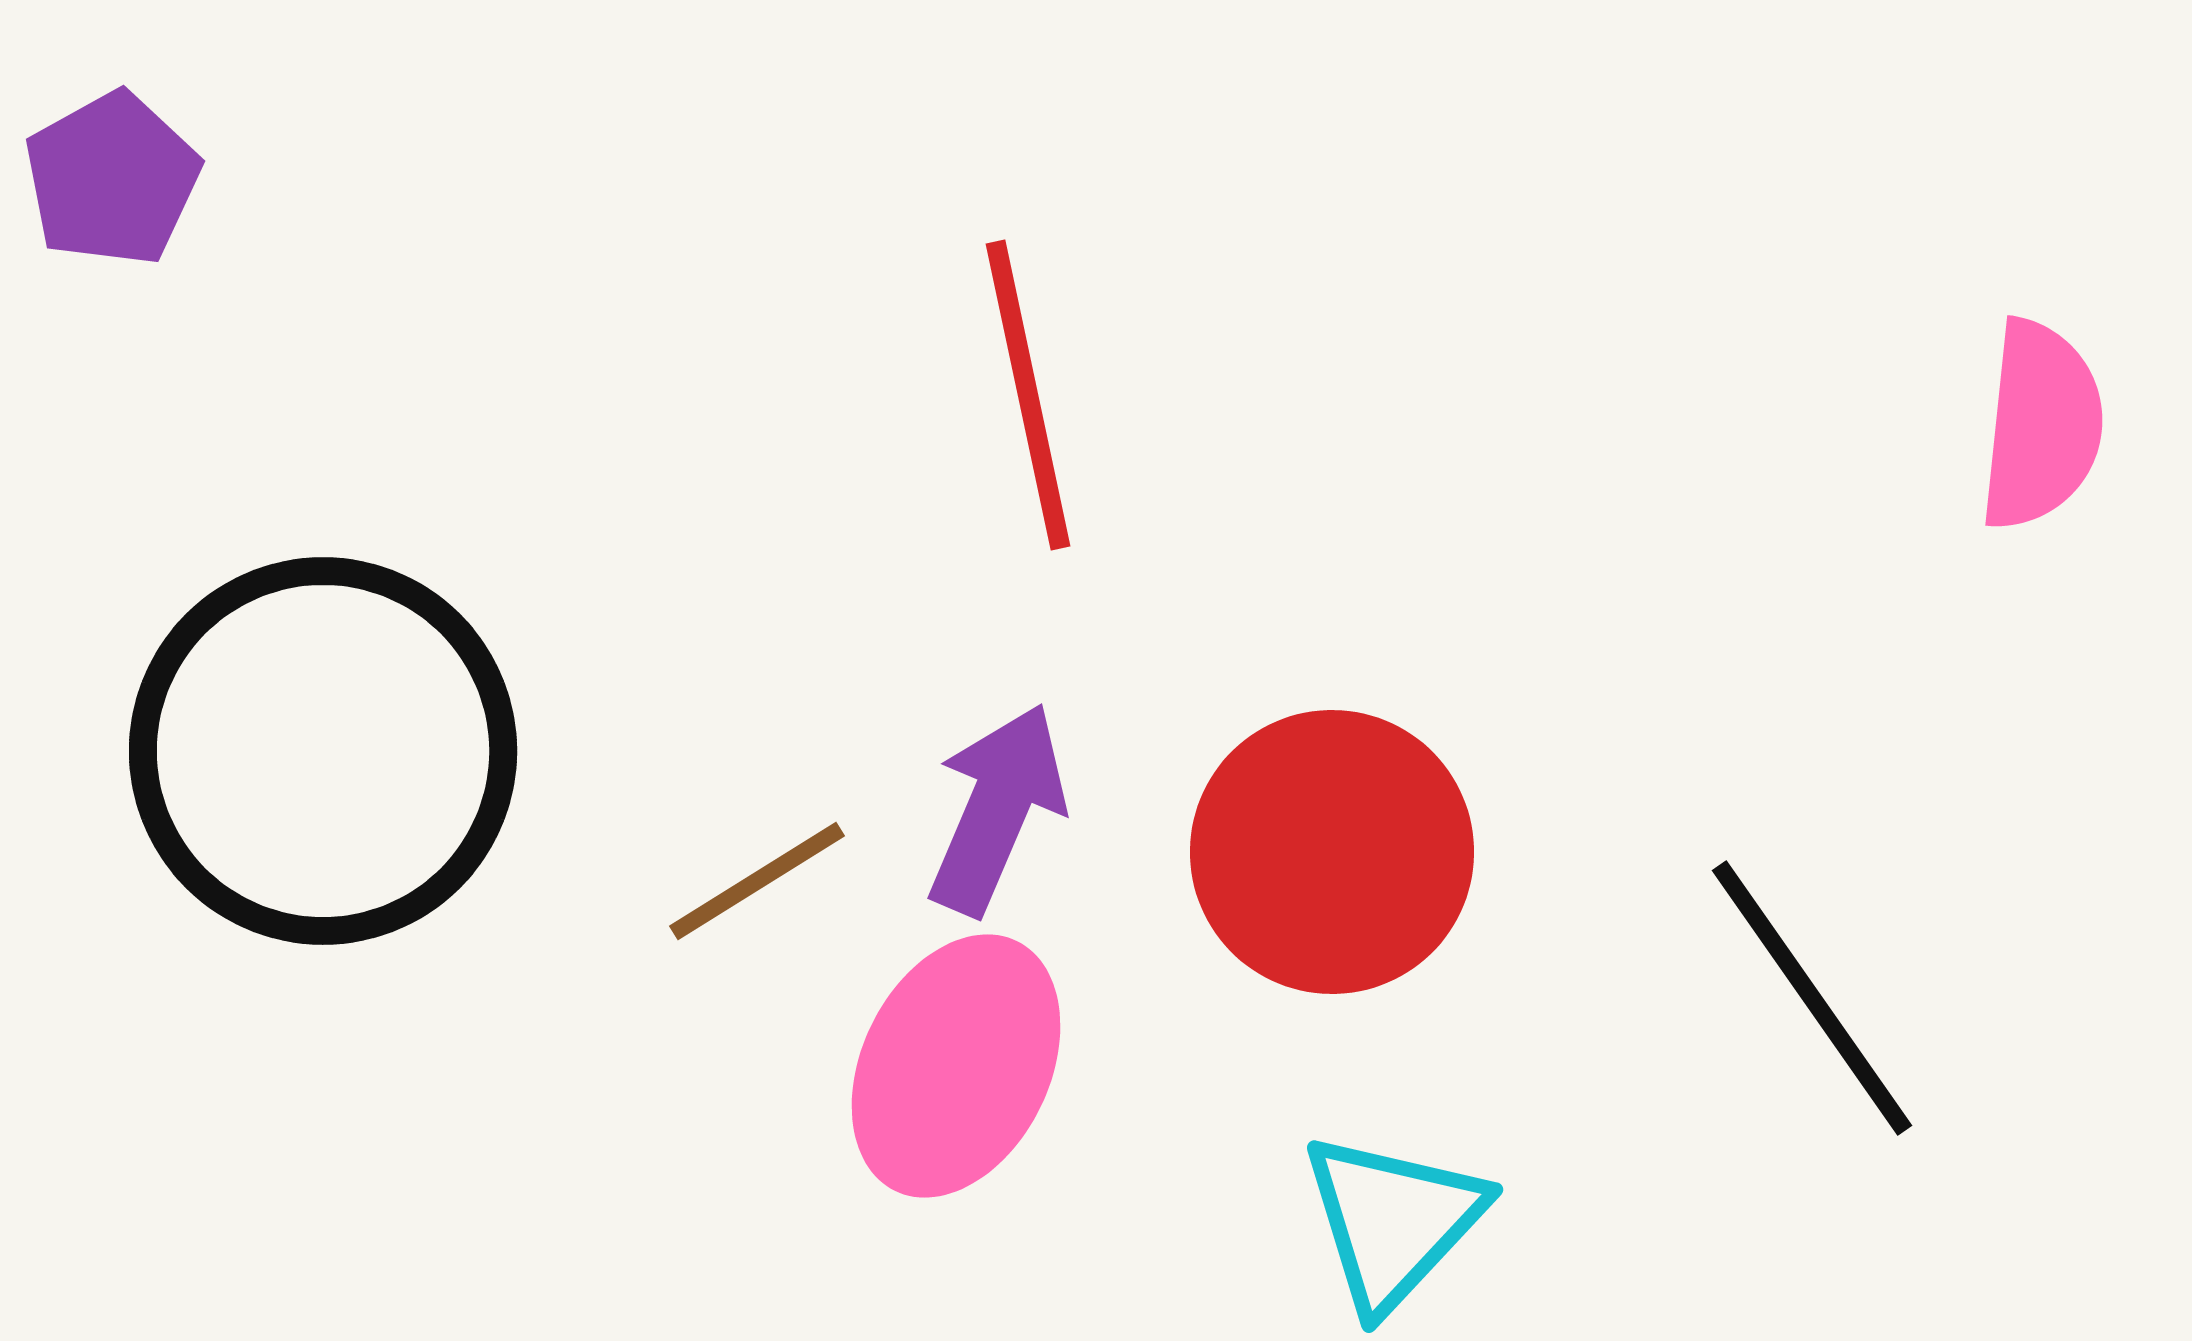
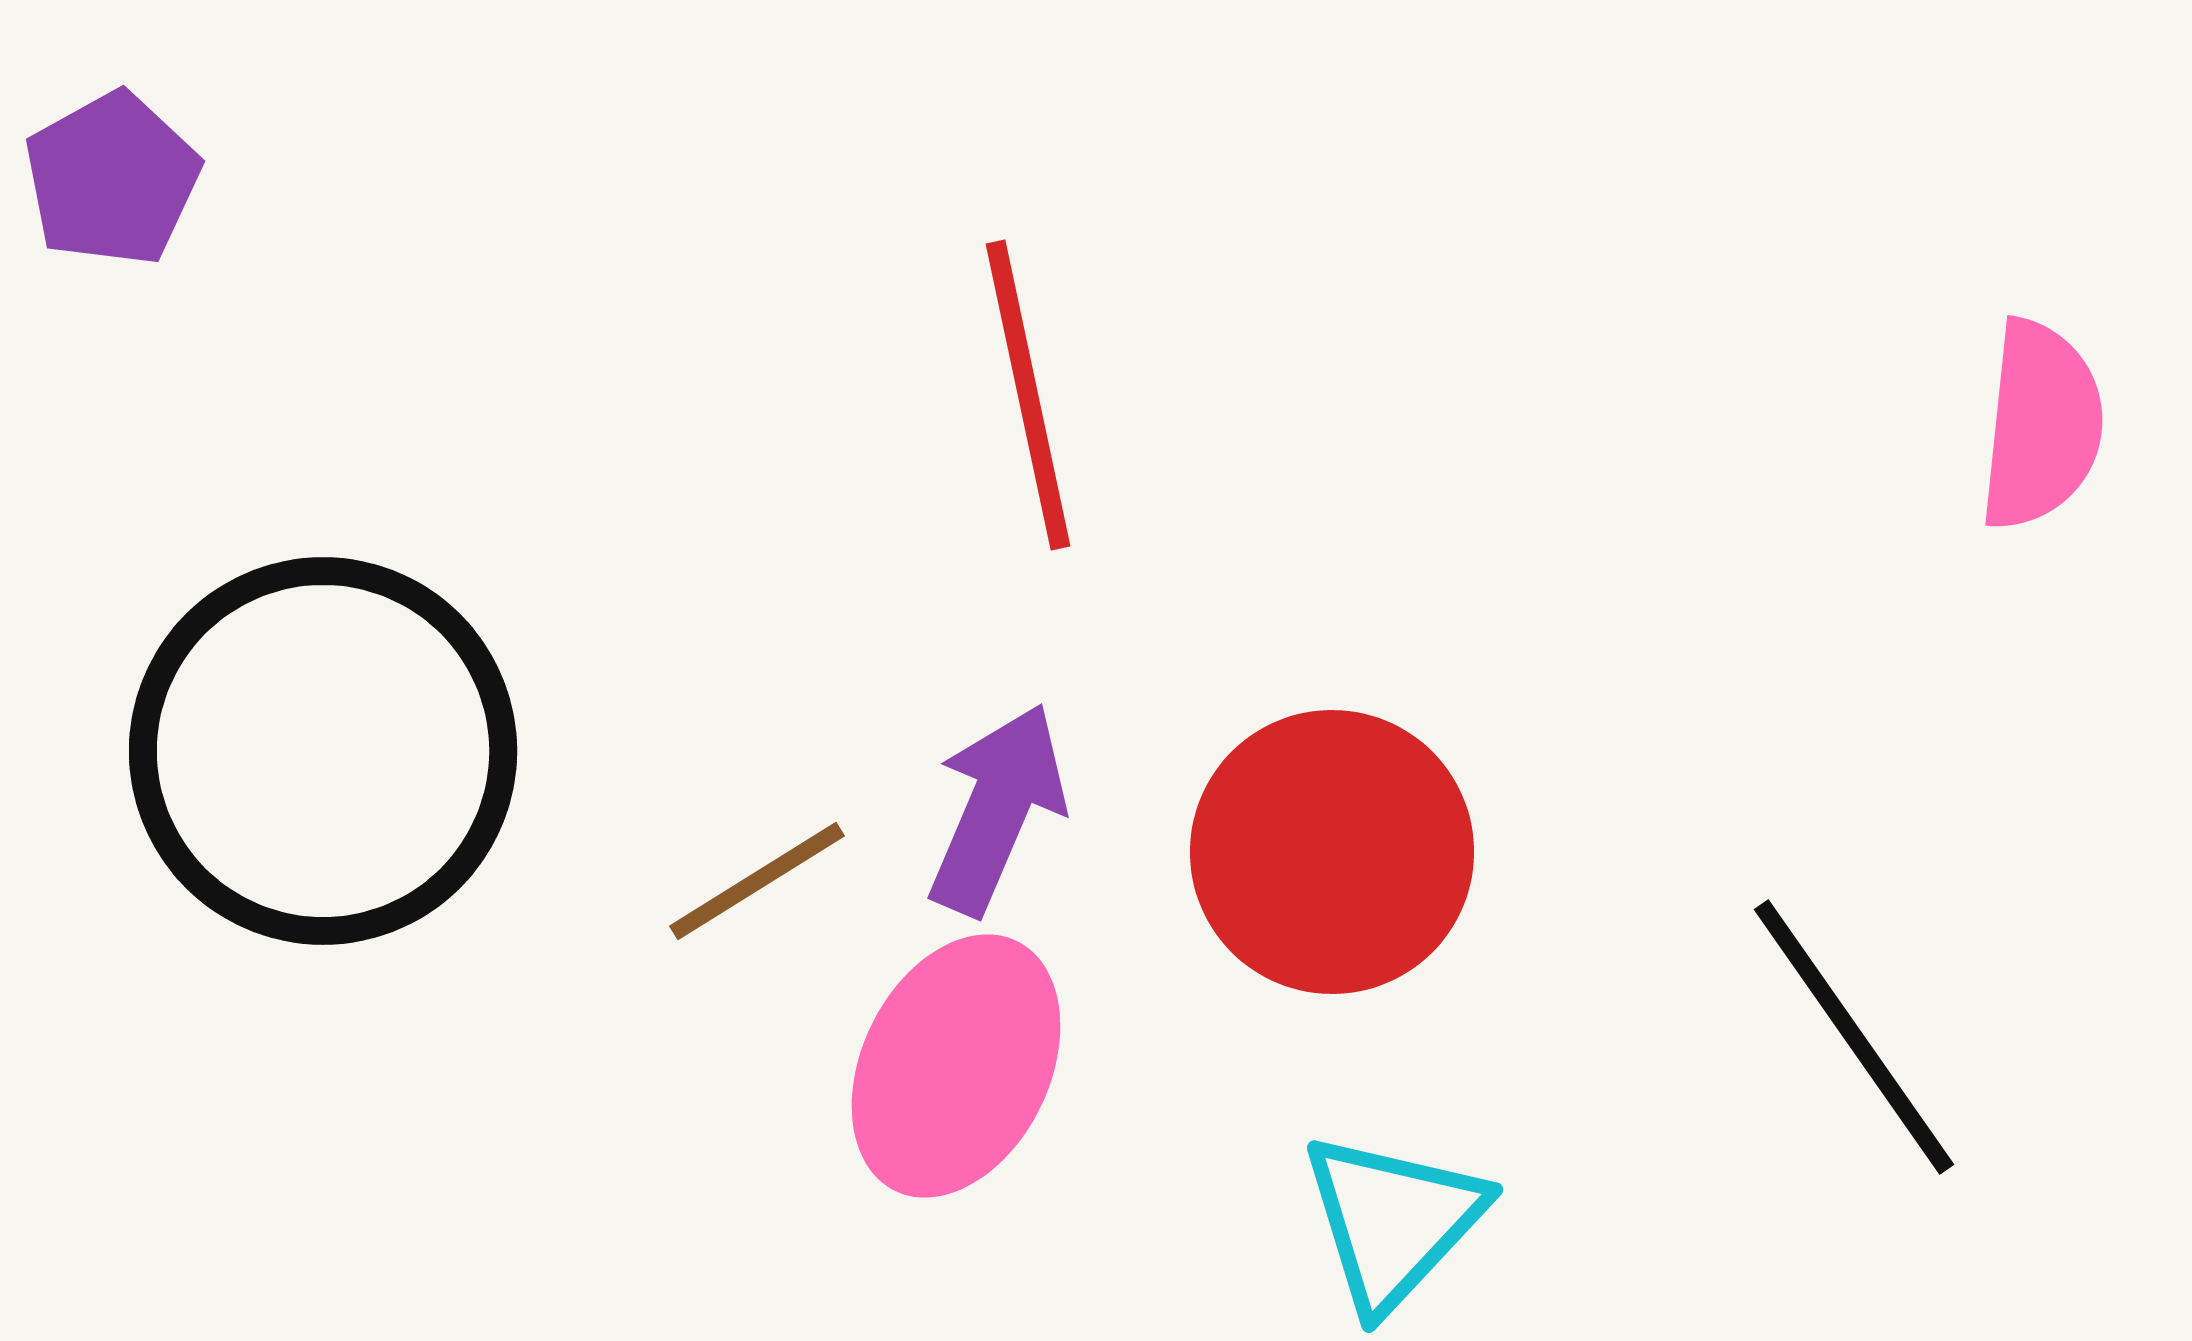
black line: moved 42 px right, 39 px down
